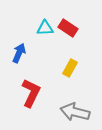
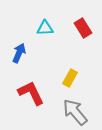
red rectangle: moved 15 px right; rotated 24 degrees clockwise
yellow rectangle: moved 10 px down
red L-shape: rotated 52 degrees counterclockwise
gray arrow: rotated 36 degrees clockwise
